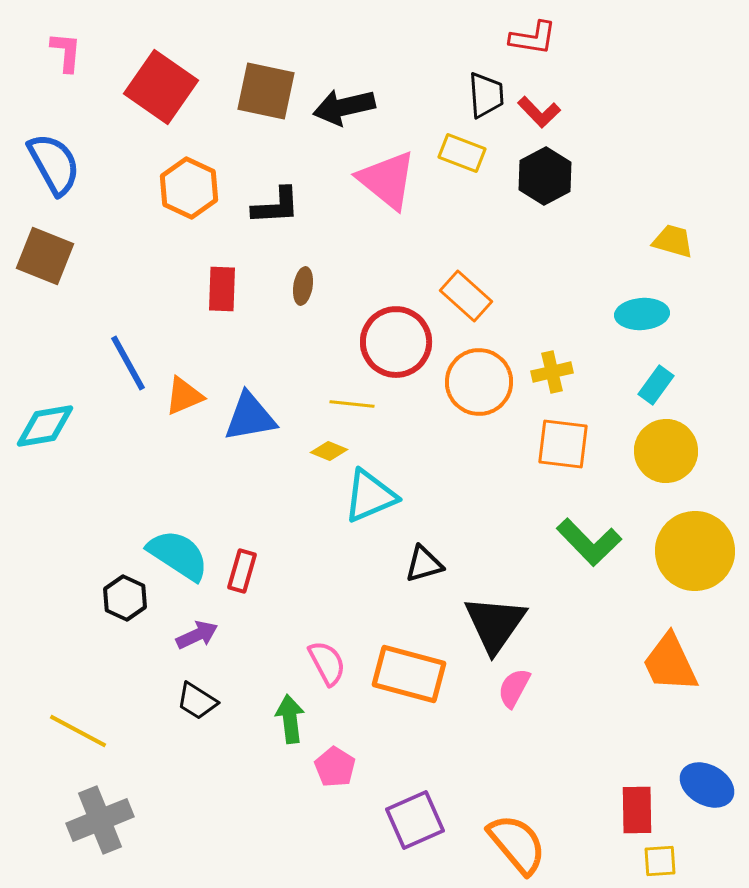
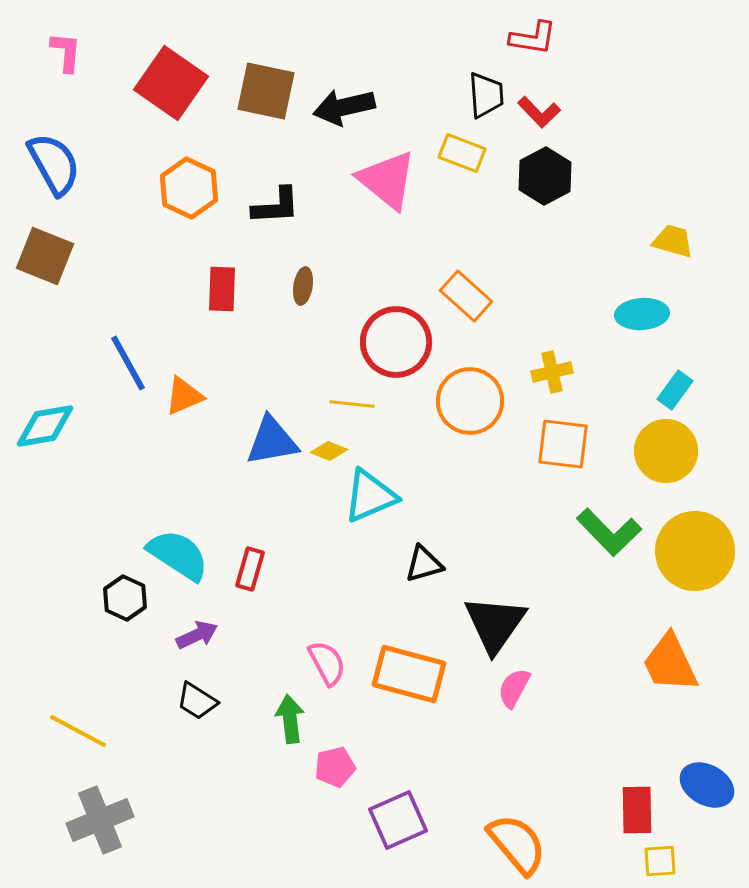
red square at (161, 87): moved 10 px right, 4 px up
orange circle at (479, 382): moved 9 px left, 19 px down
cyan rectangle at (656, 385): moved 19 px right, 5 px down
blue triangle at (250, 417): moved 22 px right, 24 px down
green L-shape at (589, 542): moved 20 px right, 10 px up
red rectangle at (242, 571): moved 8 px right, 2 px up
pink pentagon at (335, 767): rotated 27 degrees clockwise
purple square at (415, 820): moved 17 px left
